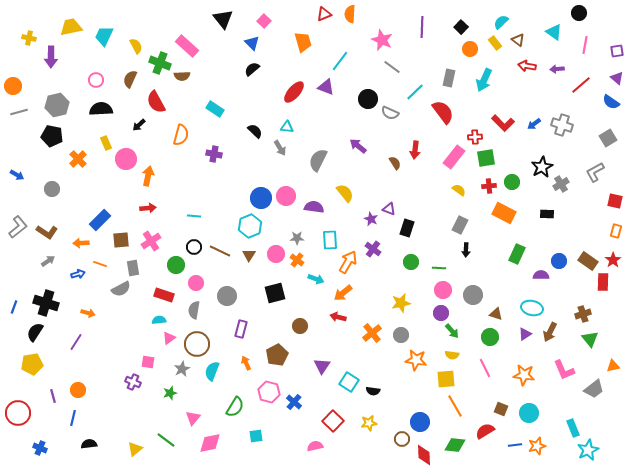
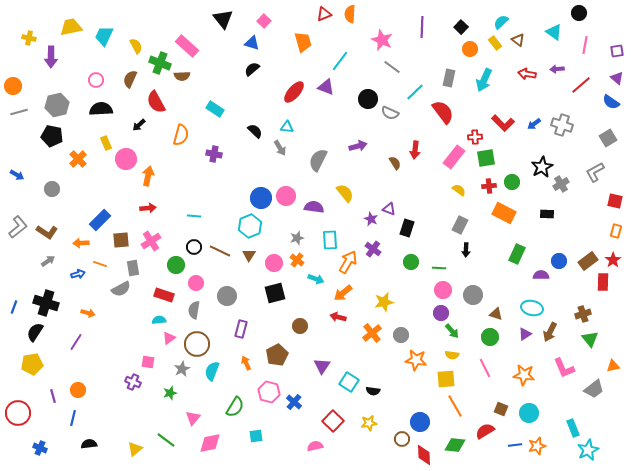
blue triangle at (252, 43): rotated 28 degrees counterclockwise
red arrow at (527, 66): moved 8 px down
purple arrow at (358, 146): rotated 126 degrees clockwise
gray star at (297, 238): rotated 16 degrees counterclockwise
pink circle at (276, 254): moved 2 px left, 9 px down
brown rectangle at (588, 261): rotated 72 degrees counterclockwise
yellow star at (401, 303): moved 17 px left, 1 px up
pink L-shape at (564, 370): moved 2 px up
